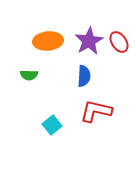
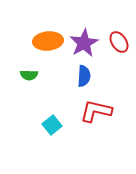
purple star: moved 5 px left, 2 px down
